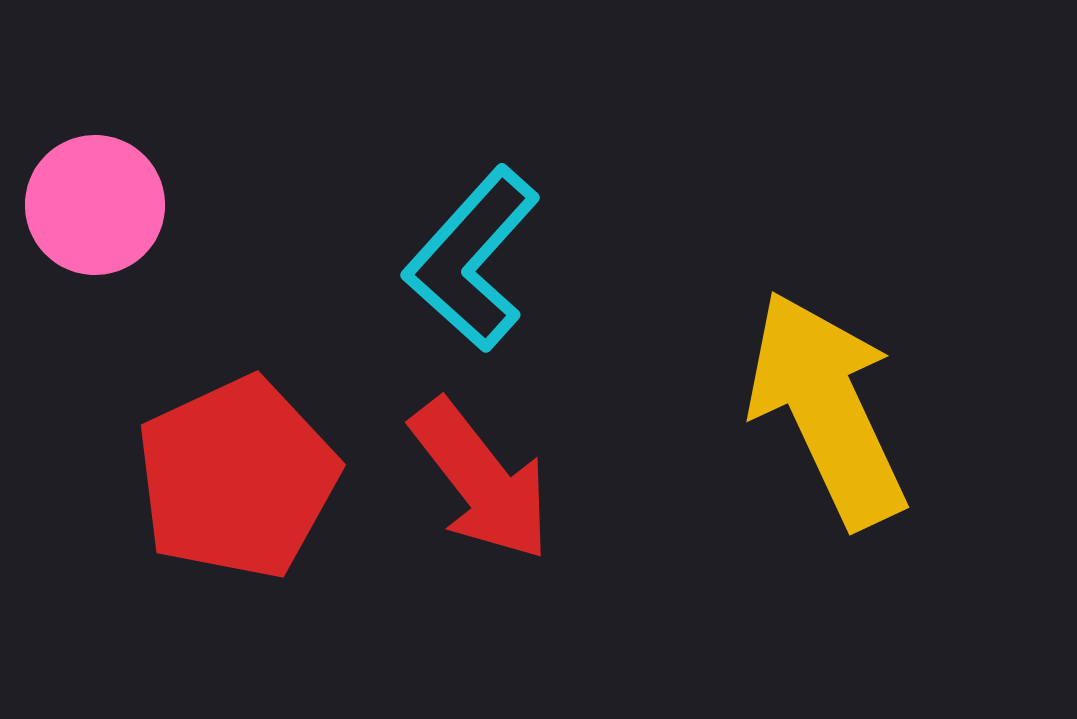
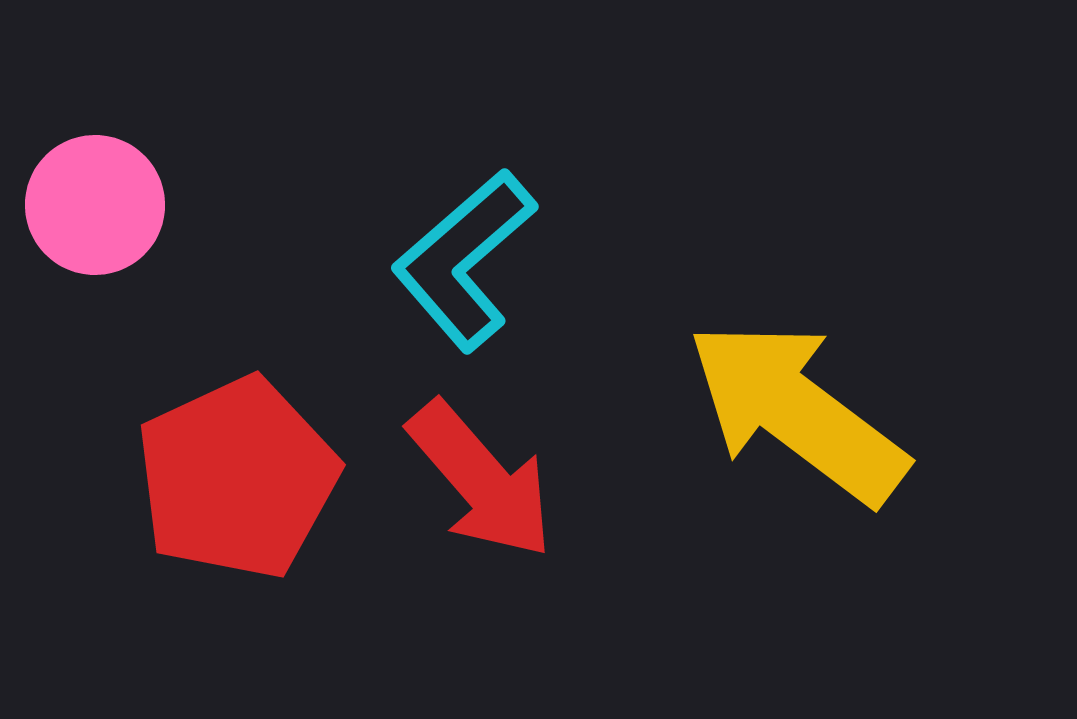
cyan L-shape: moved 8 px left, 1 px down; rotated 7 degrees clockwise
yellow arrow: moved 30 px left, 3 px down; rotated 28 degrees counterclockwise
red arrow: rotated 3 degrees counterclockwise
